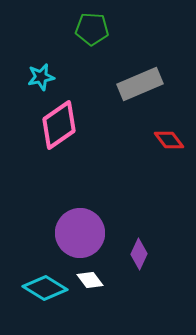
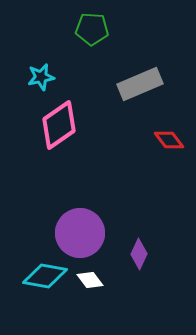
cyan diamond: moved 12 px up; rotated 21 degrees counterclockwise
